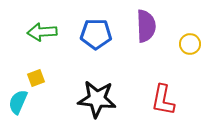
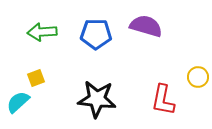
purple semicircle: rotated 72 degrees counterclockwise
yellow circle: moved 8 px right, 33 px down
cyan semicircle: rotated 25 degrees clockwise
